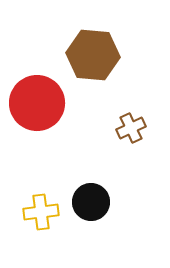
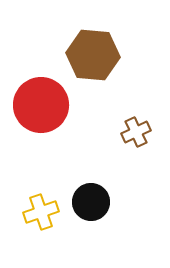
red circle: moved 4 px right, 2 px down
brown cross: moved 5 px right, 4 px down
yellow cross: rotated 12 degrees counterclockwise
